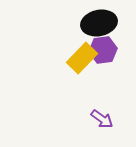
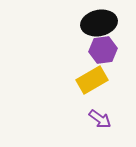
yellow rectangle: moved 10 px right, 22 px down; rotated 16 degrees clockwise
purple arrow: moved 2 px left
